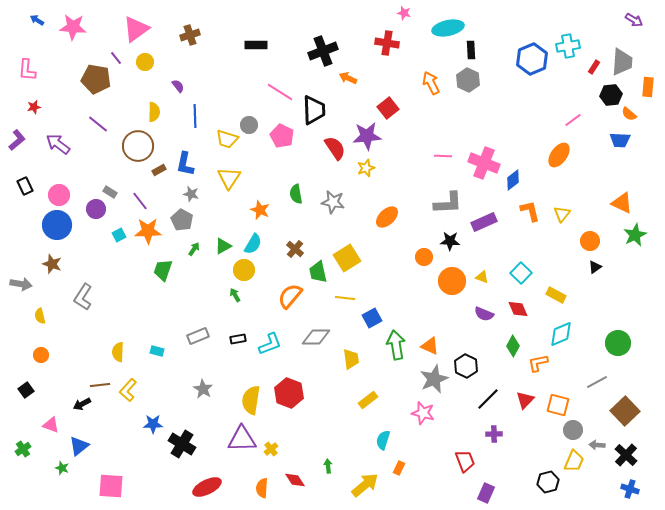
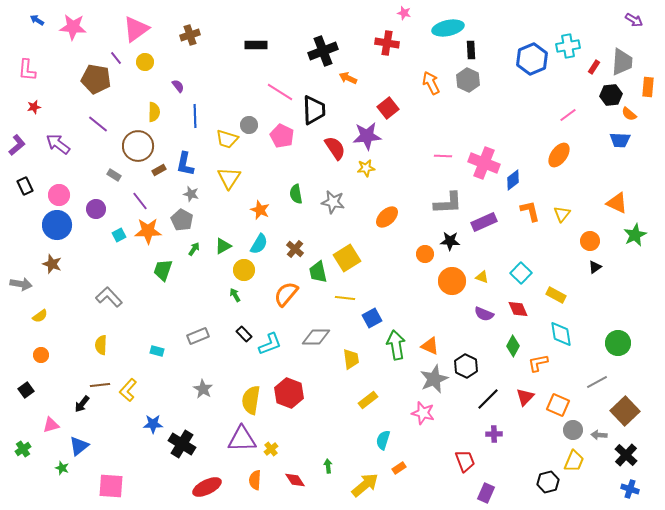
pink line at (573, 120): moved 5 px left, 5 px up
purple L-shape at (17, 140): moved 5 px down
yellow star at (366, 168): rotated 12 degrees clockwise
gray rectangle at (110, 192): moved 4 px right, 17 px up
orange triangle at (622, 203): moved 5 px left
cyan semicircle at (253, 244): moved 6 px right
orange circle at (424, 257): moved 1 px right, 3 px up
orange semicircle at (290, 296): moved 4 px left, 2 px up
gray L-shape at (83, 297): moved 26 px right; rotated 104 degrees clockwise
yellow semicircle at (40, 316): rotated 112 degrees counterclockwise
cyan diamond at (561, 334): rotated 76 degrees counterclockwise
black rectangle at (238, 339): moved 6 px right, 5 px up; rotated 56 degrees clockwise
yellow semicircle at (118, 352): moved 17 px left, 7 px up
red triangle at (525, 400): moved 3 px up
black arrow at (82, 404): rotated 24 degrees counterclockwise
orange square at (558, 405): rotated 10 degrees clockwise
pink triangle at (51, 425): rotated 36 degrees counterclockwise
gray arrow at (597, 445): moved 2 px right, 10 px up
orange rectangle at (399, 468): rotated 32 degrees clockwise
orange semicircle at (262, 488): moved 7 px left, 8 px up
